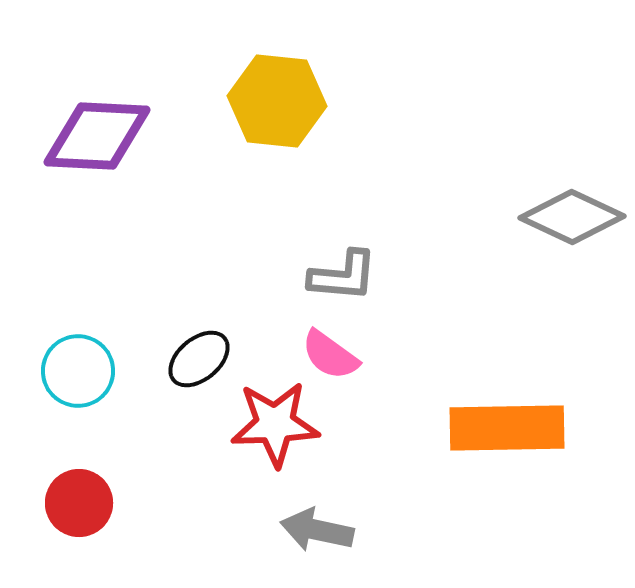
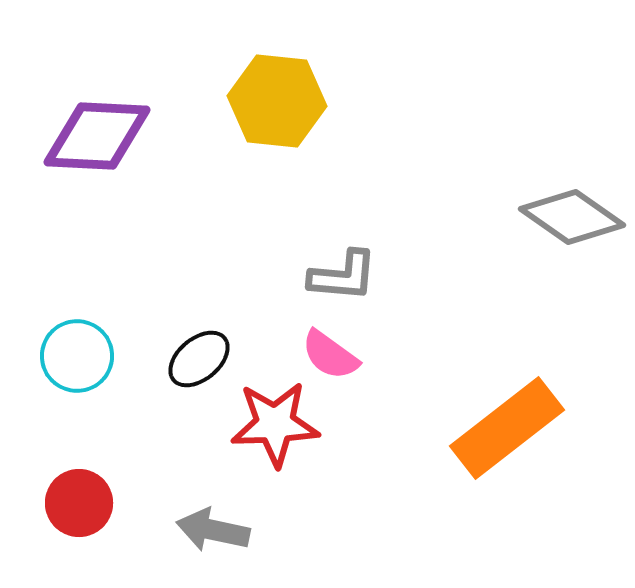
gray diamond: rotated 10 degrees clockwise
cyan circle: moved 1 px left, 15 px up
orange rectangle: rotated 37 degrees counterclockwise
gray arrow: moved 104 px left
